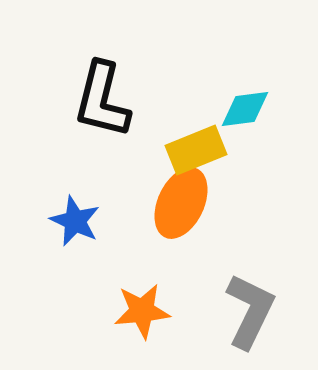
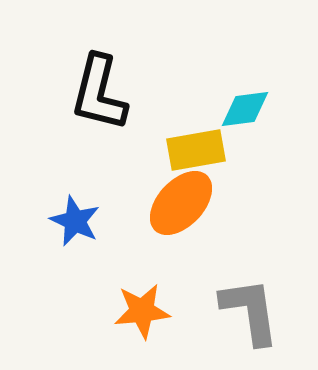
black L-shape: moved 3 px left, 7 px up
yellow rectangle: rotated 12 degrees clockwise
orange ellipse: rotated 18 degrees clockwise
gray L-shape: rotated 34 degrees counterclockwise
